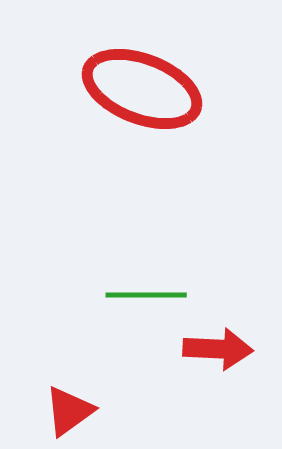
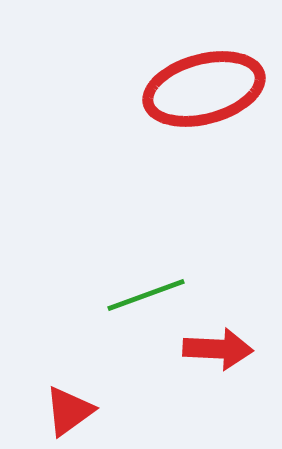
red ellipse: moved 62 px right; rotated 36 degrees counterclockwise
green line: rotated 20 degrees counterclockwise
